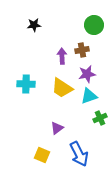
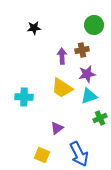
black star: moved 3 px down
cyan cross: moved 2 px left, 13 px down
